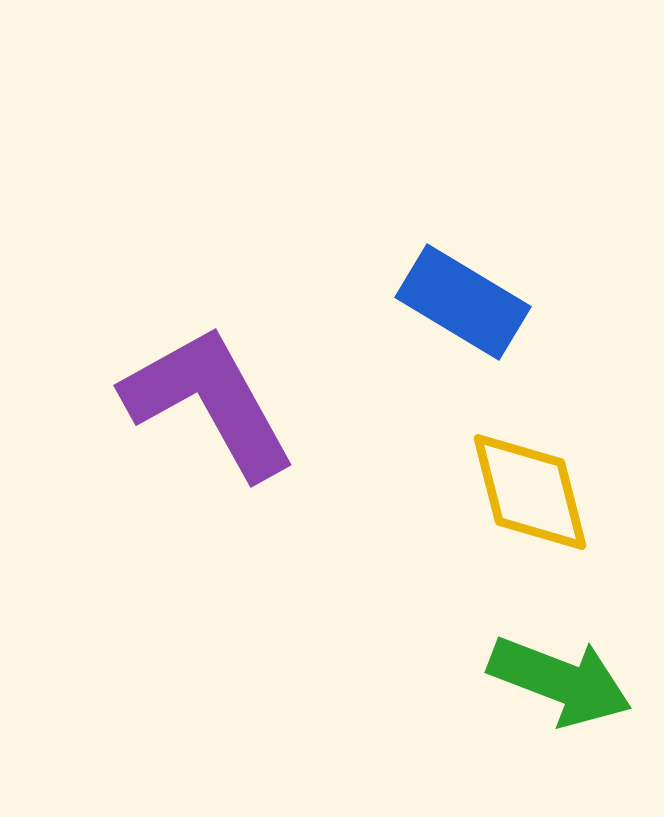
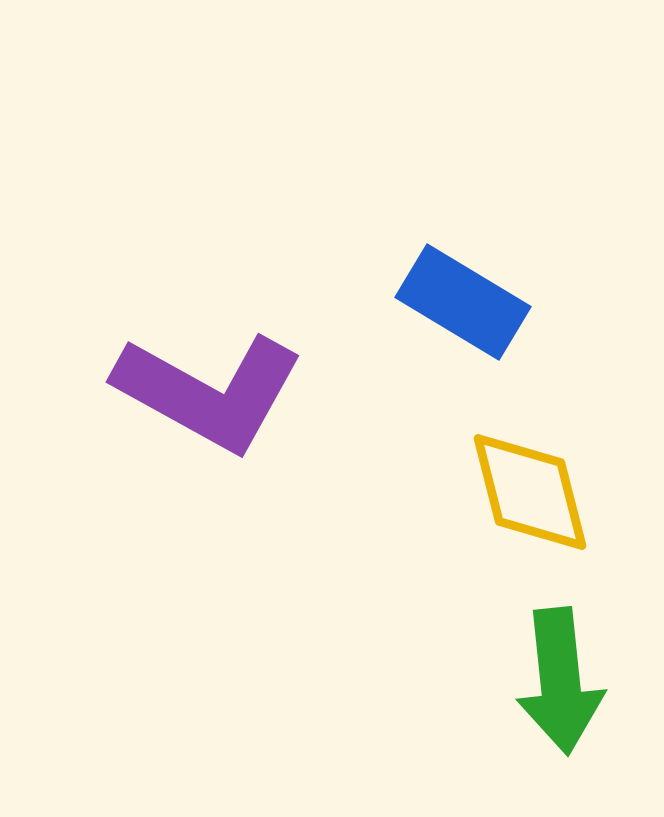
purple L-shape: moved 10 px up; rotated 148 degrees clockwise
green arrow: rotated 63 degrees clockwise
